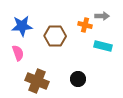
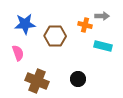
blue star: moved 3 px right, 2 px up
